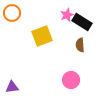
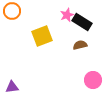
orange circle: moved 2 px up
brown semicircle: rotated 80 degrees clockwise
pink circle: moved 22 px right
